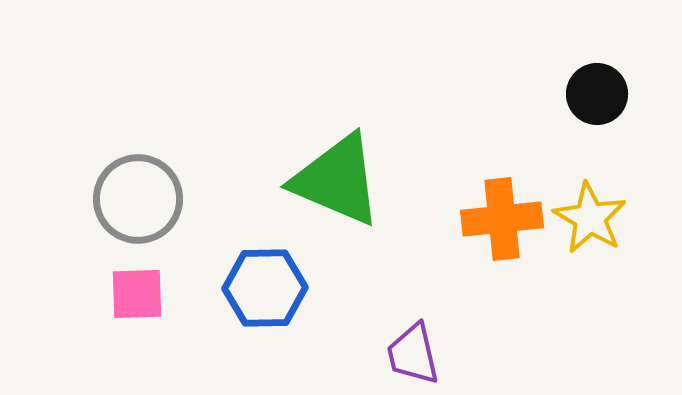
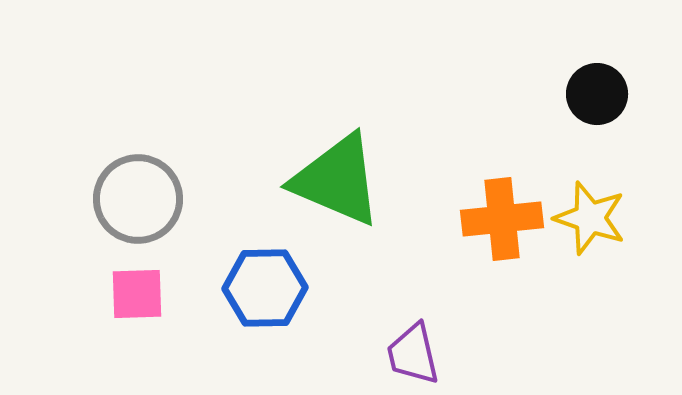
yellow star: rotated 12 degrees counterclockwise
